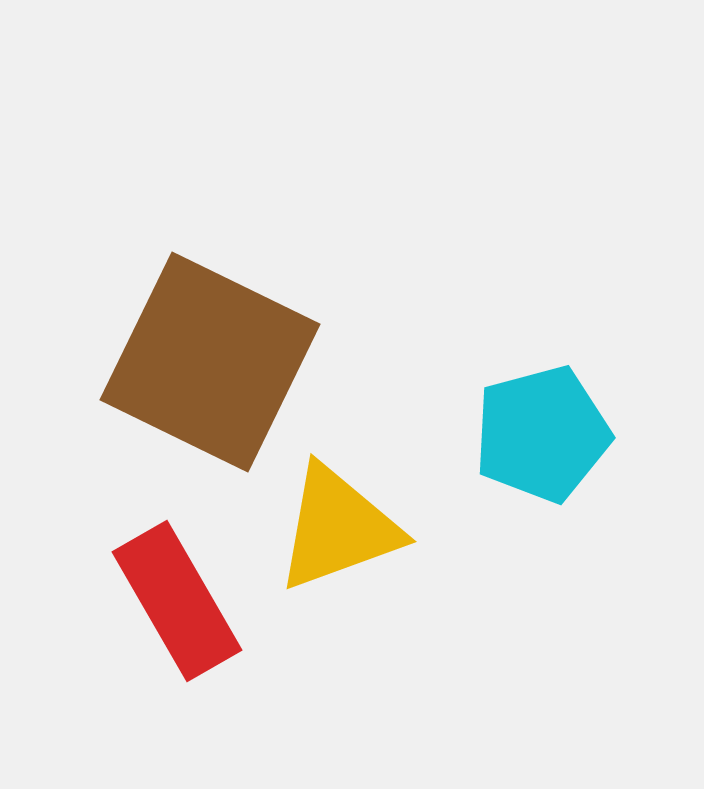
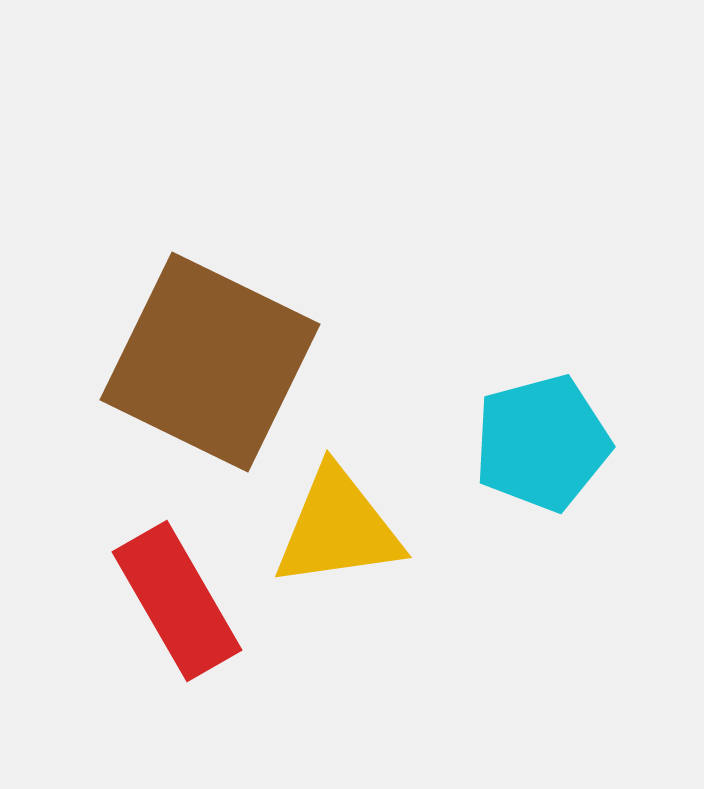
cyan pentagon: moved 9 px down
yellow triangle: rotated 12 degrees clockwise
